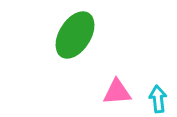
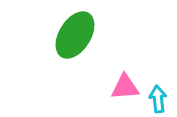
pink triangle: moved 8 px right, 5 px up
